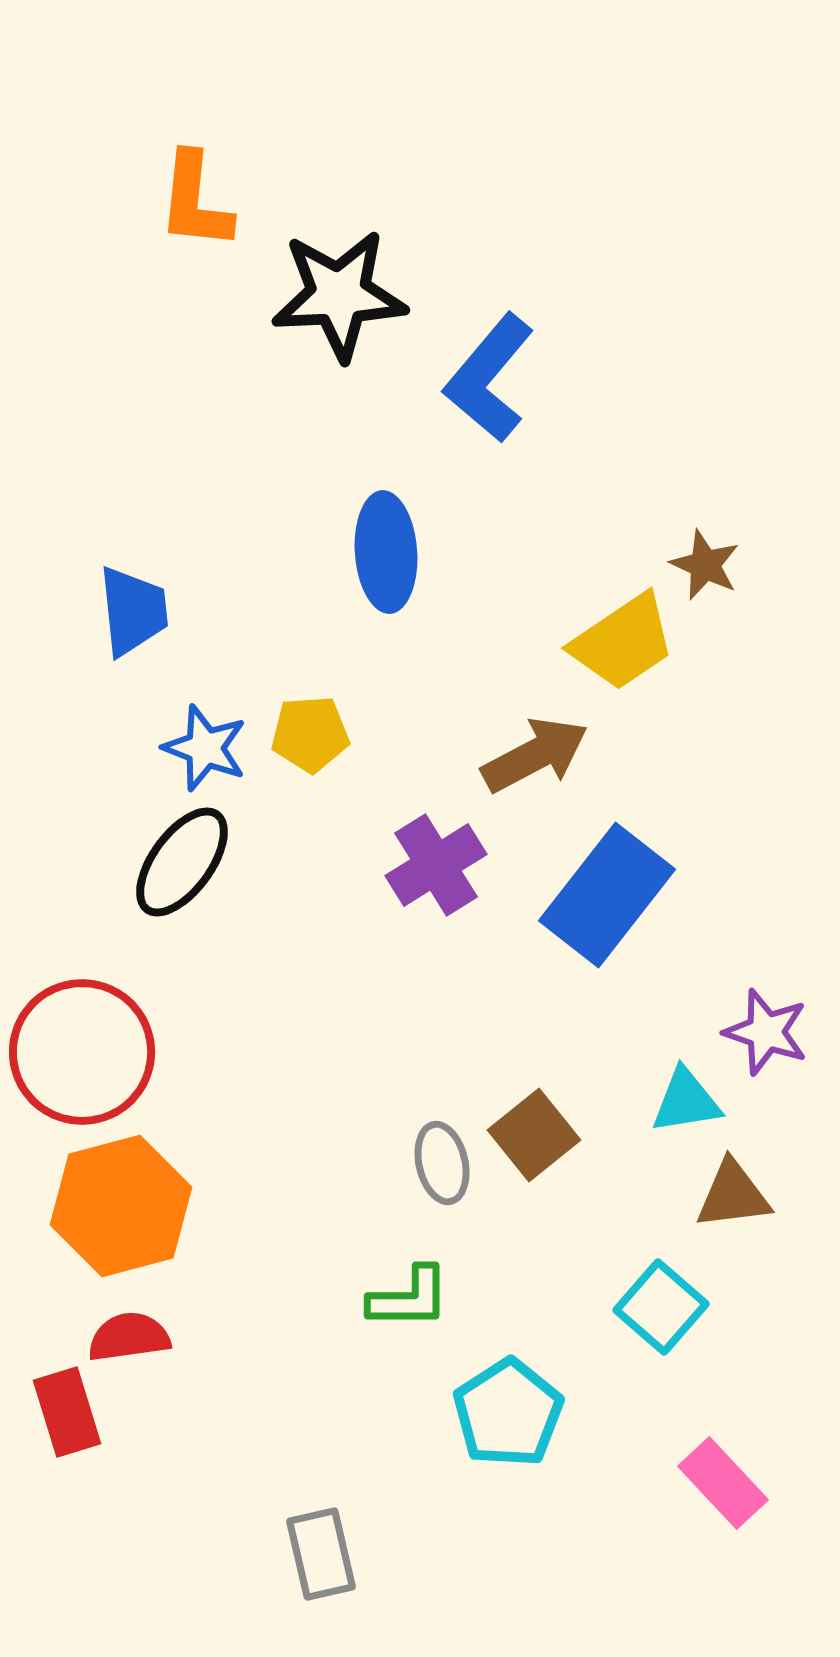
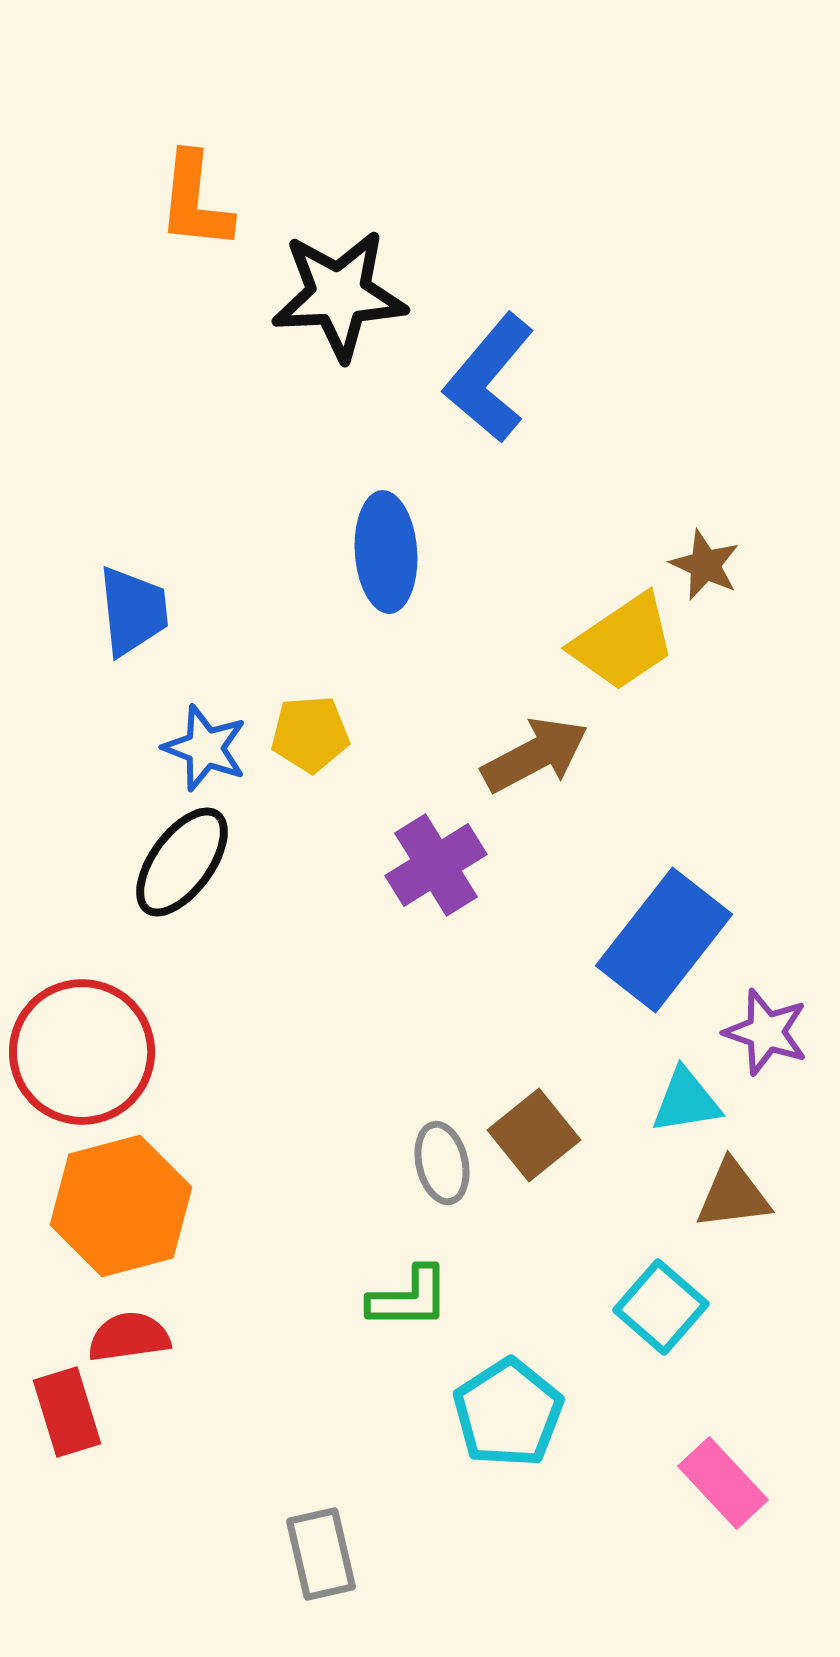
blue rectangle: moved 57 px right, 45 px down
